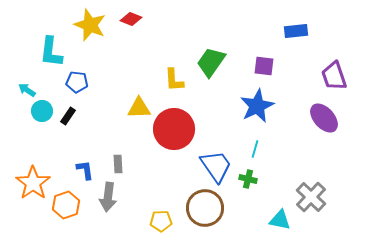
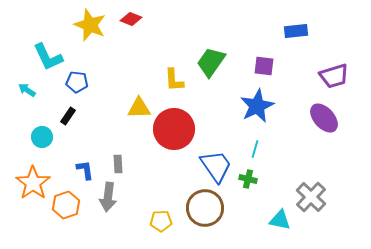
cyan L-shape: moved 3 px left, 5 px down; rotated 32 degrees counterclockwise
purple trapezoid: rotated 88 degrees counterclockwise
cyan circle: moved 26 px down
